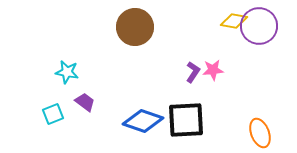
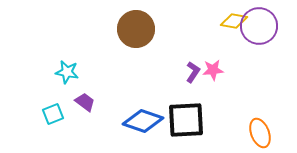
brown circle: moved 1 px right, 2 px down
